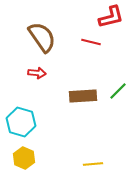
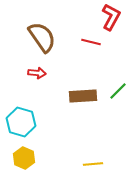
red L-shape: rotated 48 degrees counterclockwise
